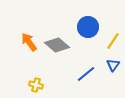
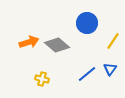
blue circle: moved 1 px left, 4 px up
orange arrow: rotated 108 degrees clockwise
blue triangle: moved 3 px left, 4 px down
blue line: moved 1 px right
yellow cross: moved 6 px right, 6 px up
